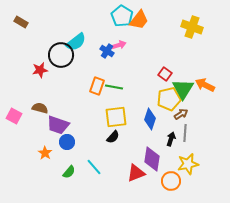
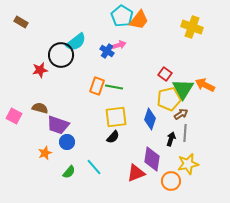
orange star: rotated 16 degrees clockwise
